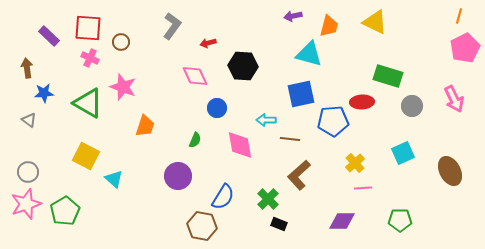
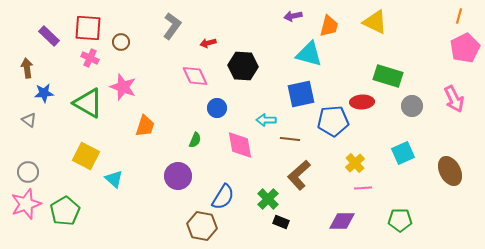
black rectangle at (279, 224): moved 2 px right, 2 px up
